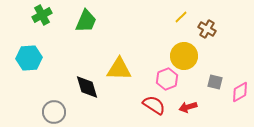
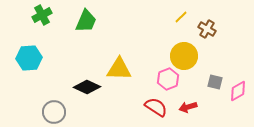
pink hexagon: moved 1 px right
black diamond: rotated 48 degrees counterclockwise
pink diamond: moved 2 px left, 1 px up
red semicircle: moved 2 px right, 2 px down
